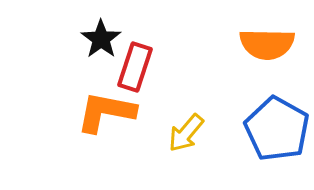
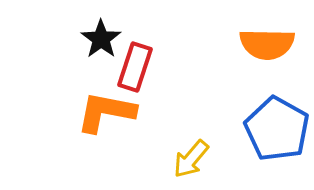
yellow arrow: moved 5 px right, 26 px down
